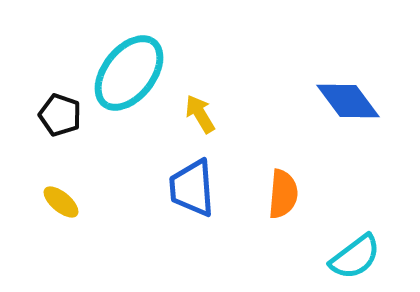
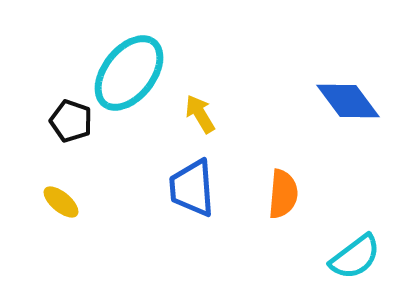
black pentagon: moved 11 px right, 6 px down
